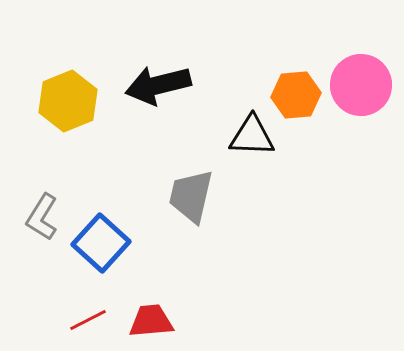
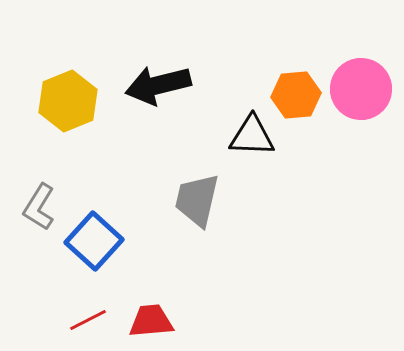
pink circle: moved 4 px down
gray trapezoid: moved 6 px right, 4 px down
gray L-shape: moved 3 px left, 10 px up
blue square: moved 7 px left, 2 px up
